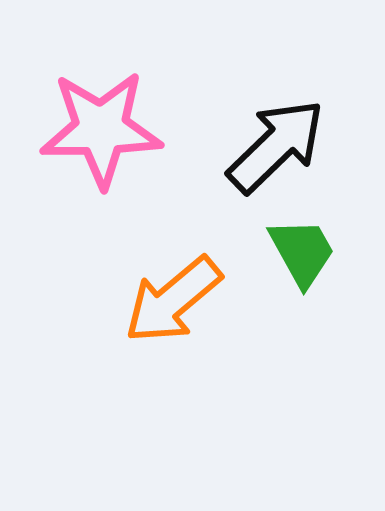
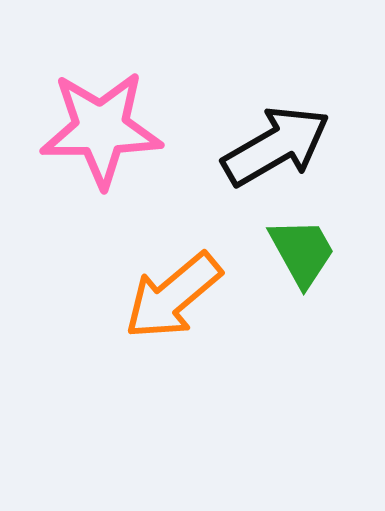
black arrow: rotated 14 degrees clockwise
orange arrow: moved 4 px up
